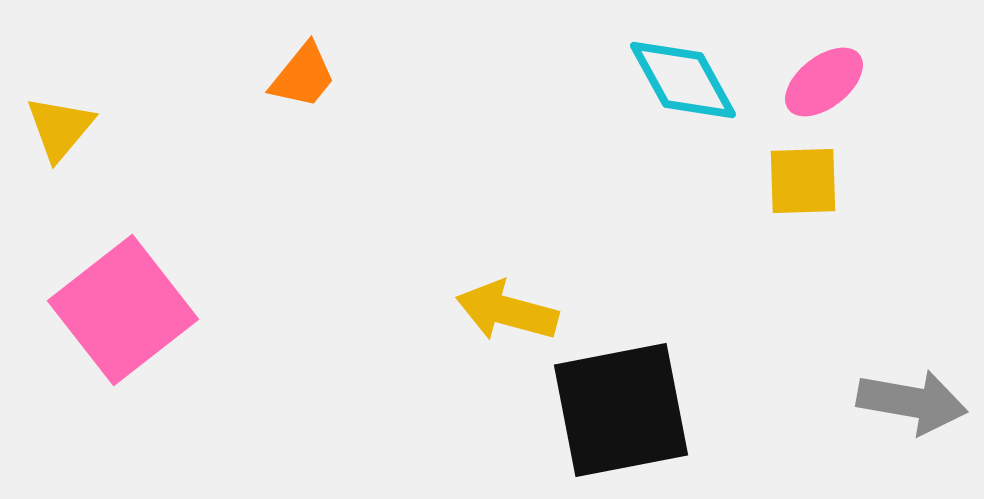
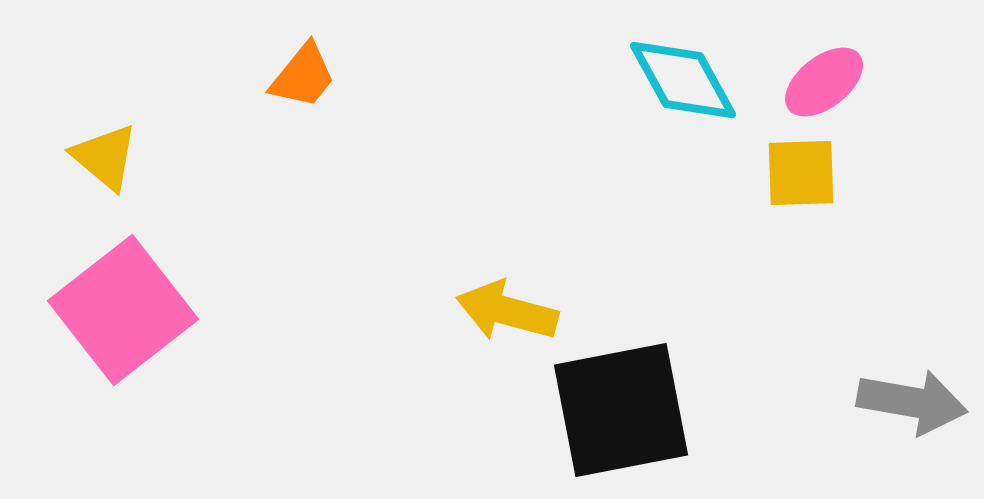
yellow triangle: moved 45 px right, 29 px down; rotated 30 degrees counterclockwise
yellow square: moved 2 px left, 8 px up
